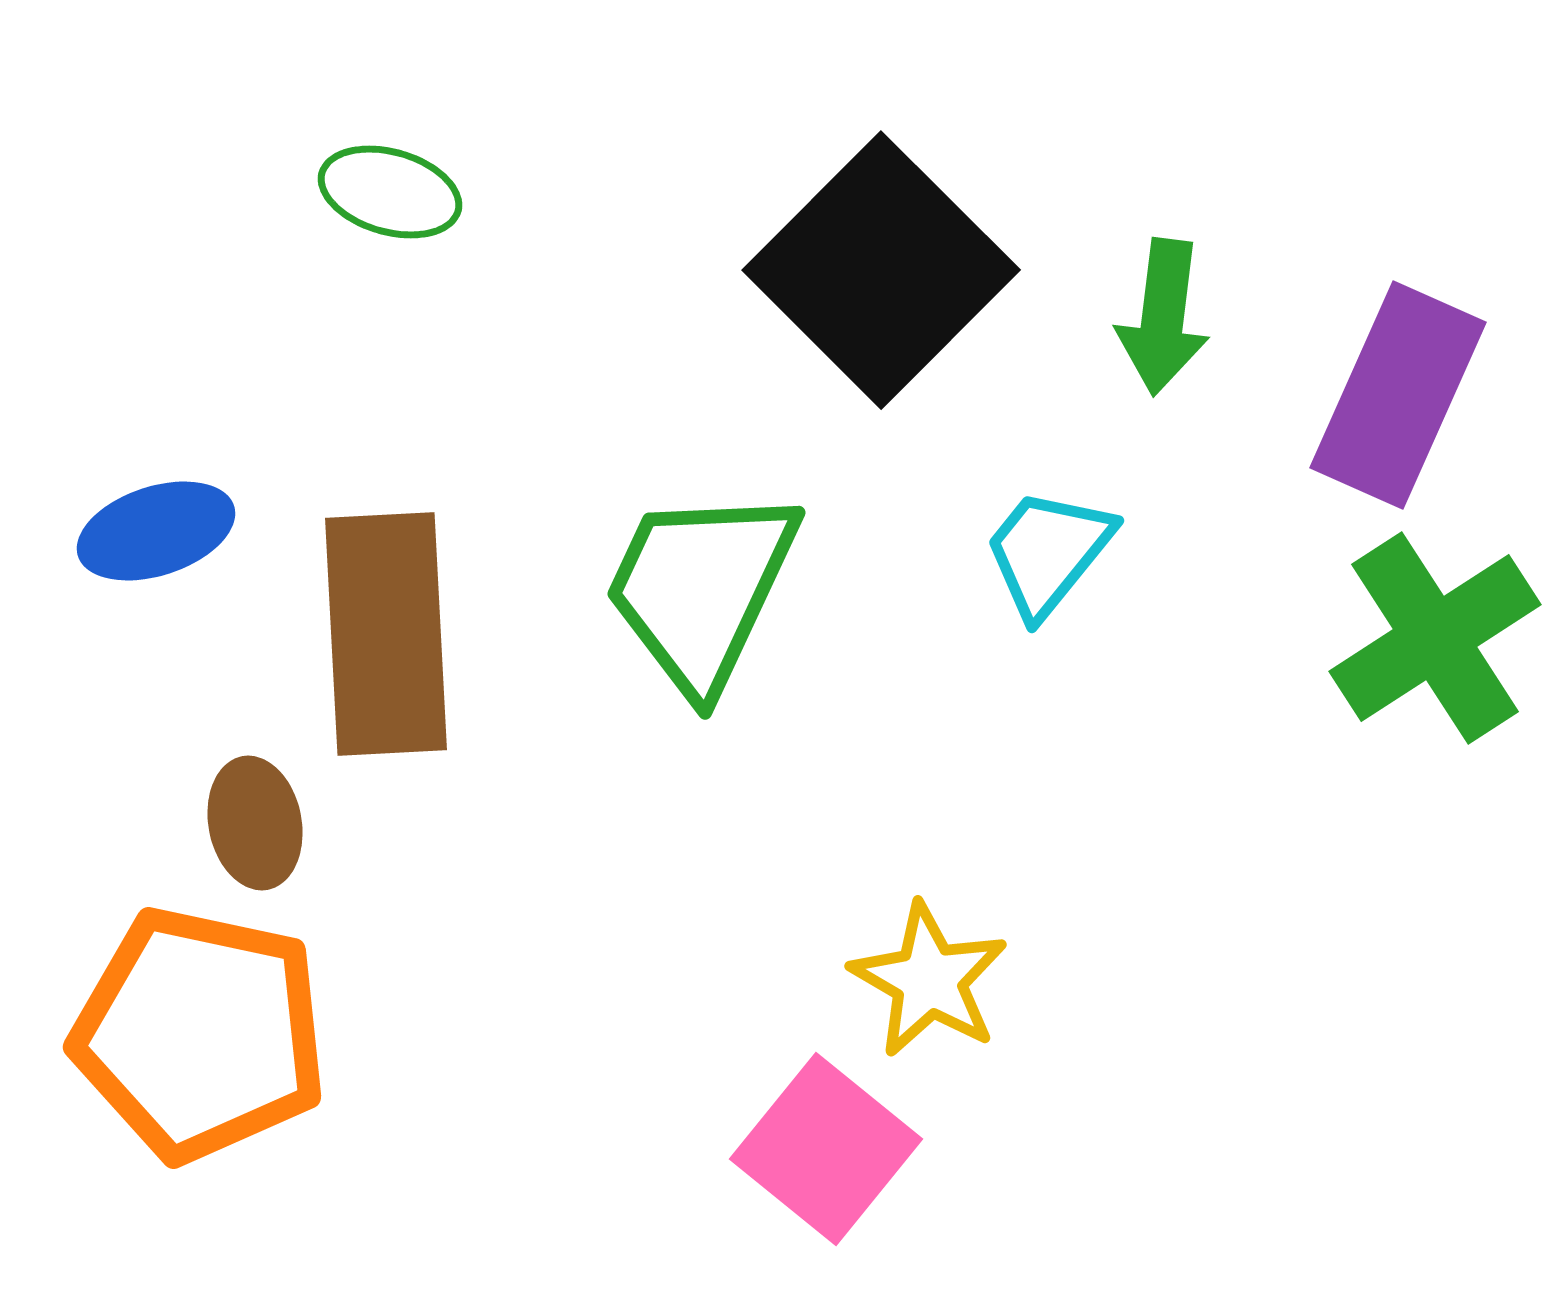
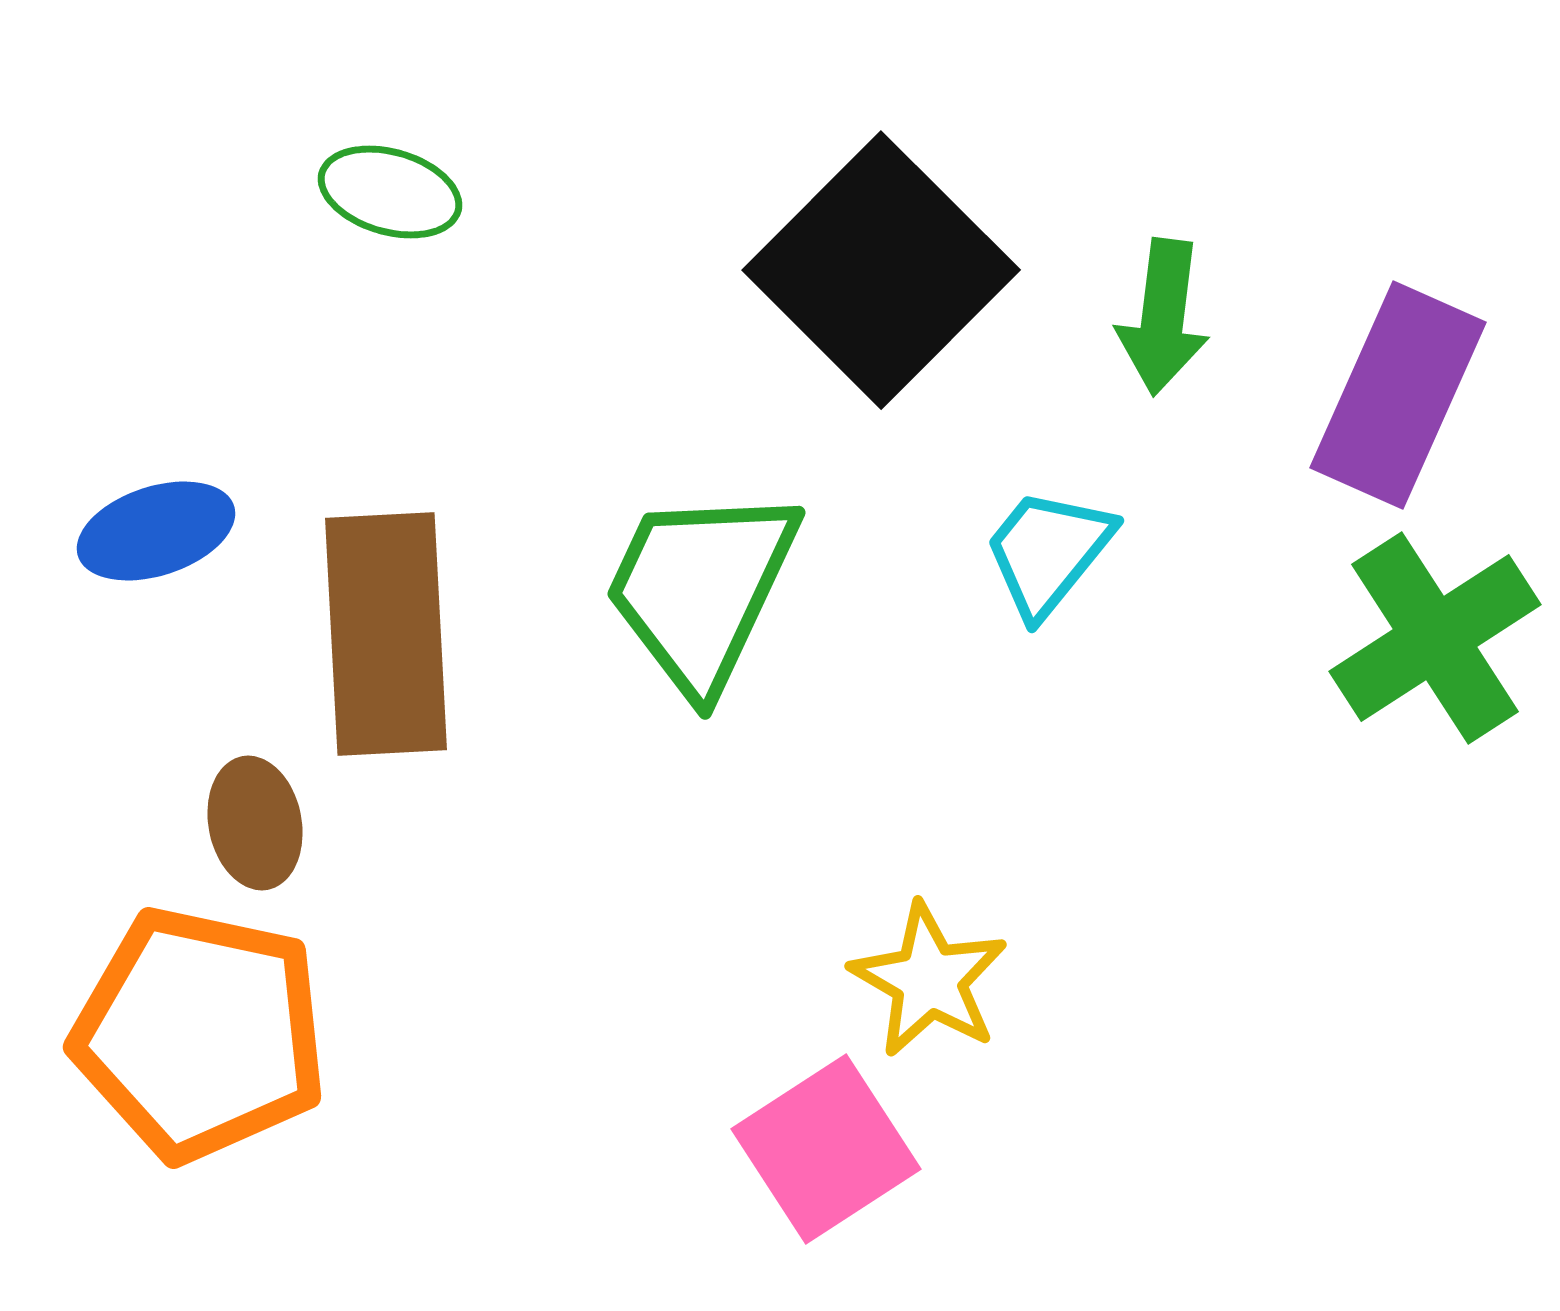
pink square: rotated 18 degrees clockwise
